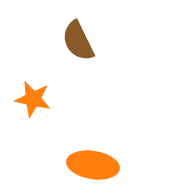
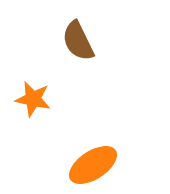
orange ellipse: rotated 42 degrees counterclockwise
